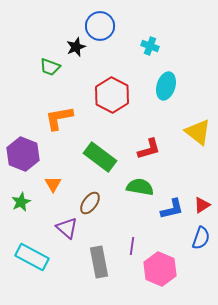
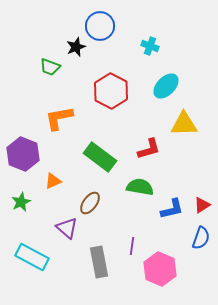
cyan ellipse: rotated 28 degrees clockwise
red hexagon: moved 1 px left, 4 px up
yellow triangle: moved 14 px left, 8 px up; rotated 40 degrees counterclockwise
orange triangle: moved 3 px up; rotated 36 degrees clockwise
